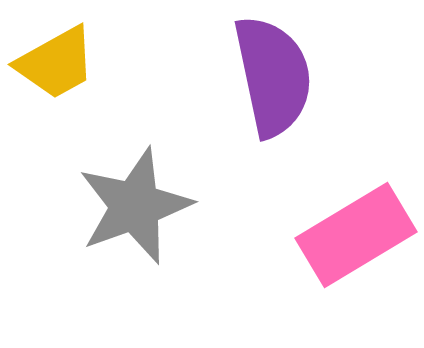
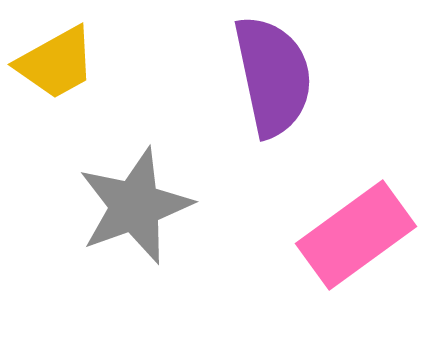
pink rectangle: rotated 5 degrees counterclockwise
